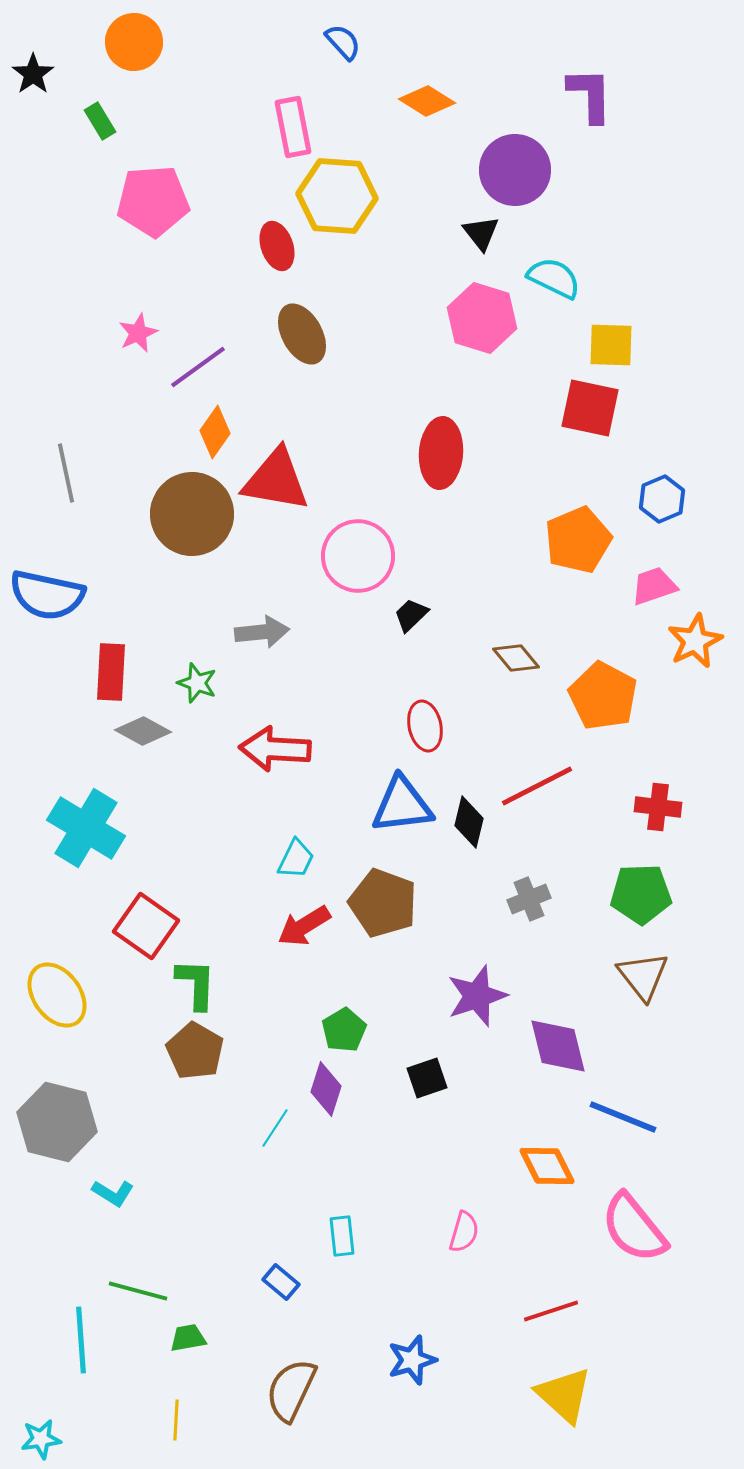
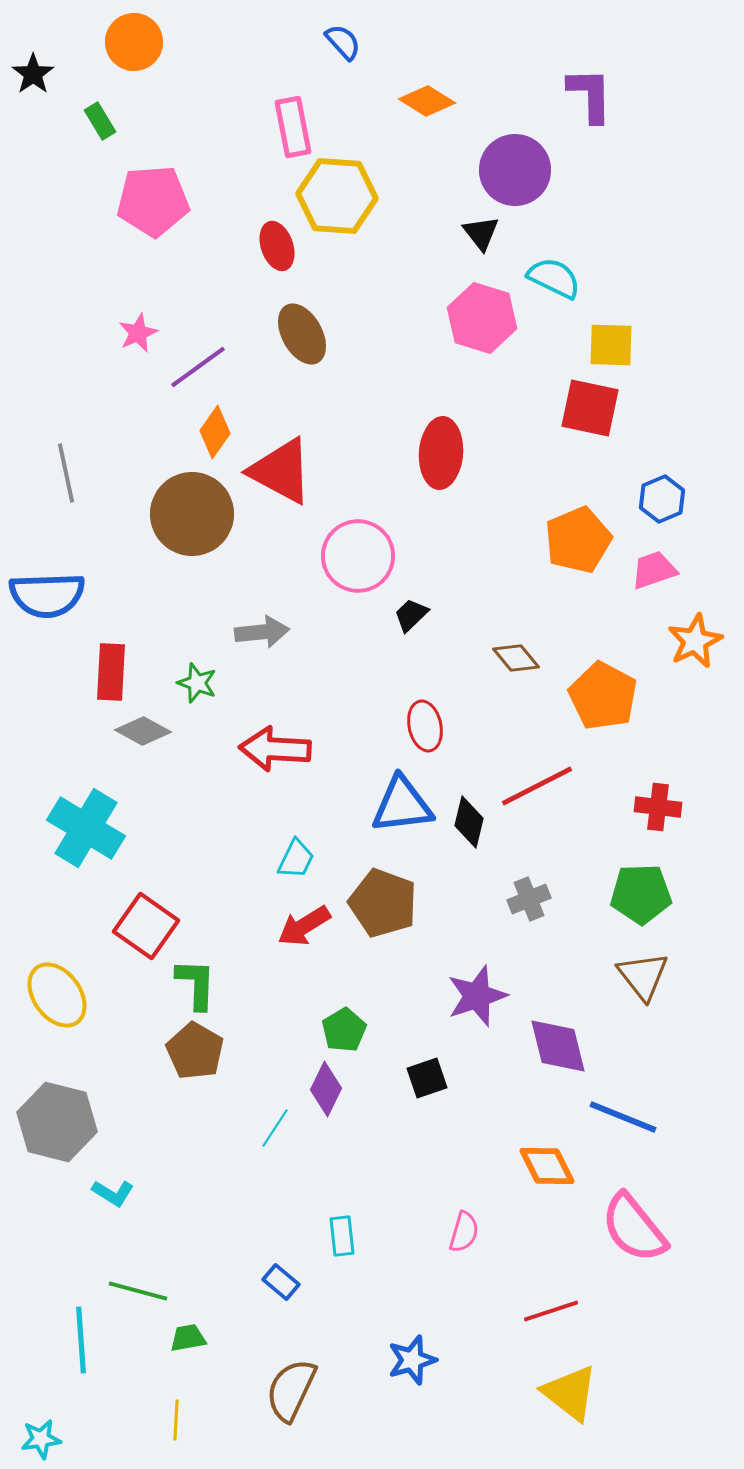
red triangle at (276, 480): moved 5 px right, 9 px up; rotated 18 degrees clockwise
pink trapezoid at (654, 586): moved 16 px up
blue semicircle at (47, 595): rotated 14 degrees counterclockwise
purple diamond at (326, 1089): rotated 8 degrees clockwise
yellow triangle at (564, 1395): moved 6 px right, 2 px up; rotated 4 degrees counterclockwise
